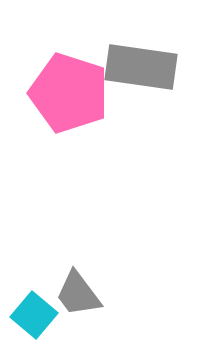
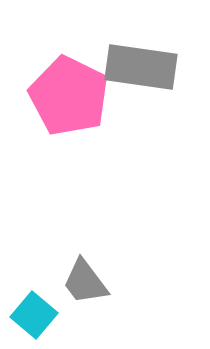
pink pentagon: moved 3 px down; rotated 8 degrees clockwise
gray trapezoid: moved 7 px right, 12 px up
